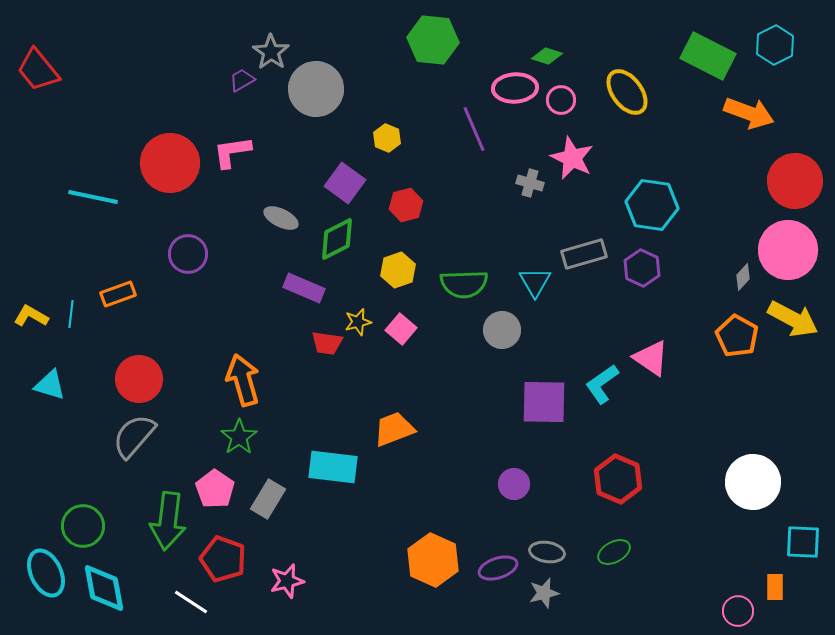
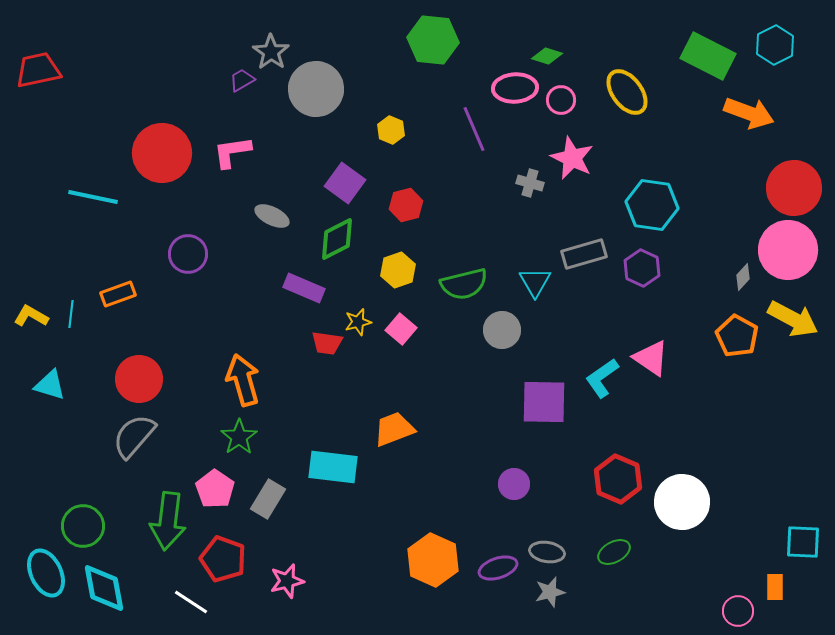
red trapezoid at (38, 70): rotated 117 degrees clockwise
yellow hexagon at (387, 138): moved 4 px right, 8 px up
red circle at (170, 163): moved 8 px left, 10 px up
red circle at (795, 181): moved 1 px left, 7 px down
gray ellipse at (281, 218): moved 9 px left, 2 px up
green semicircle at (464, 284): rotated 12 degrees counterclockwise
cyan L-shape at (602, 384): moved 6 px up
white circle at (753, 482): moved 71 px left, 20 px down
gray star at (544, 593): moved 6 px right, 1 px up
